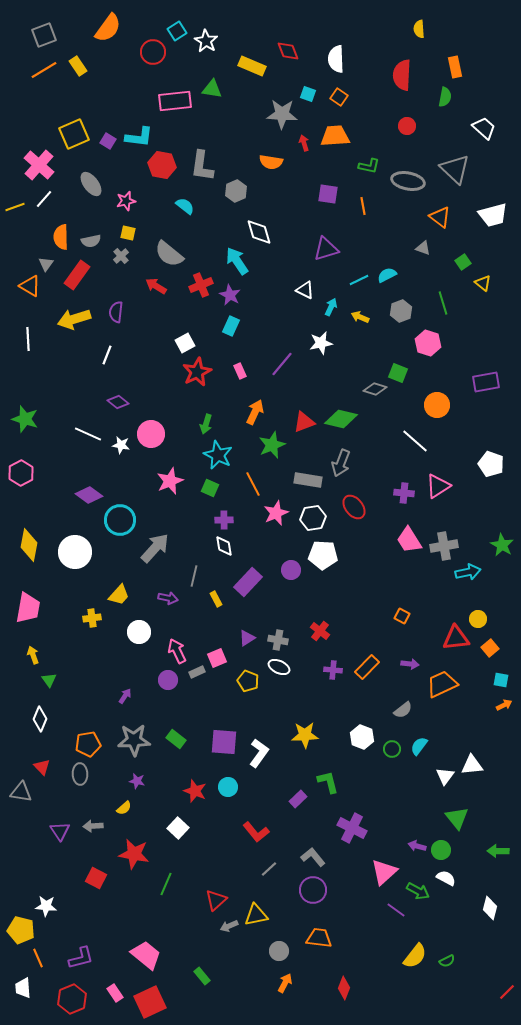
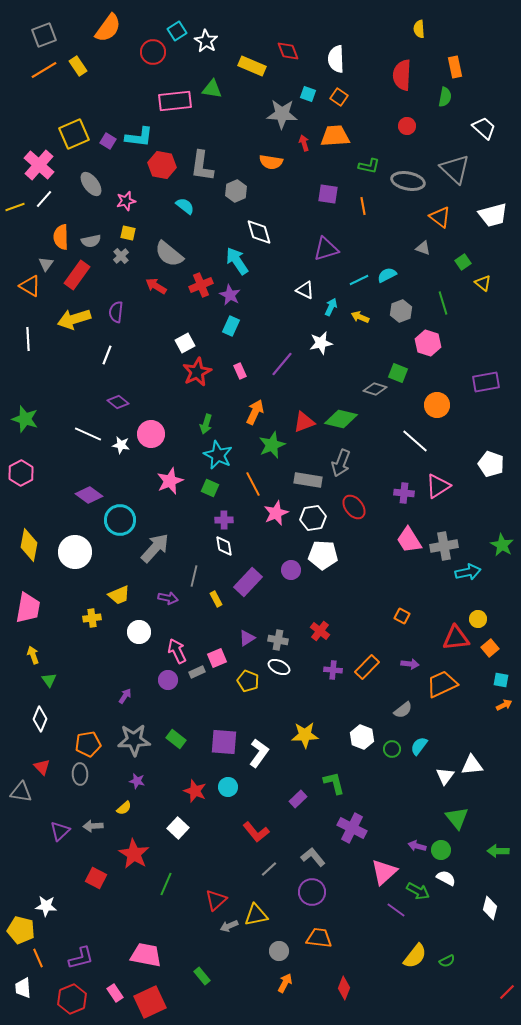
yellow trapezoid at (119, 595): rotated 25 degrees clockwise
green L-shape at (328, 782): moved 6 px right, 1 px down
purple triangle at (60, 831): rotated 20 degrees clockwise
red star at (134, 854): rotated 20 degrees clockwise
purple circle at (313, 890): moved 1 px left, 2 px down
pink trapezoid at (146, 955): rotated 28 degrees counterclockwise
